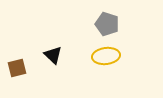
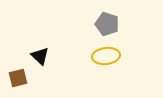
black triangle: moved 13 px left, 1 px down
brown square: moved 1 px right, 10 px down
